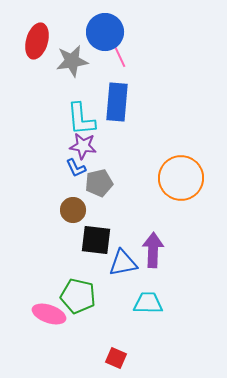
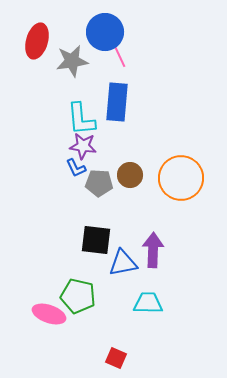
gray pentagon: rotated 16 degrees clockwise
brown circle: moved 57 px right, 35 px up
